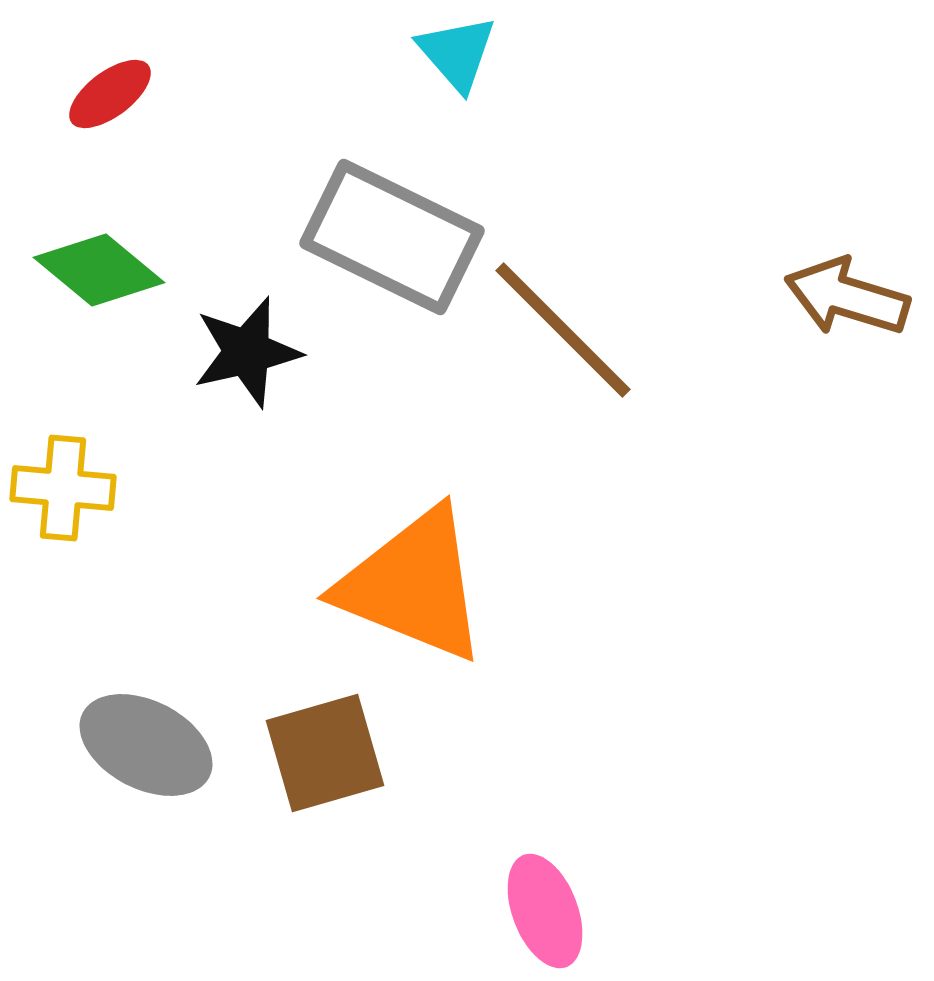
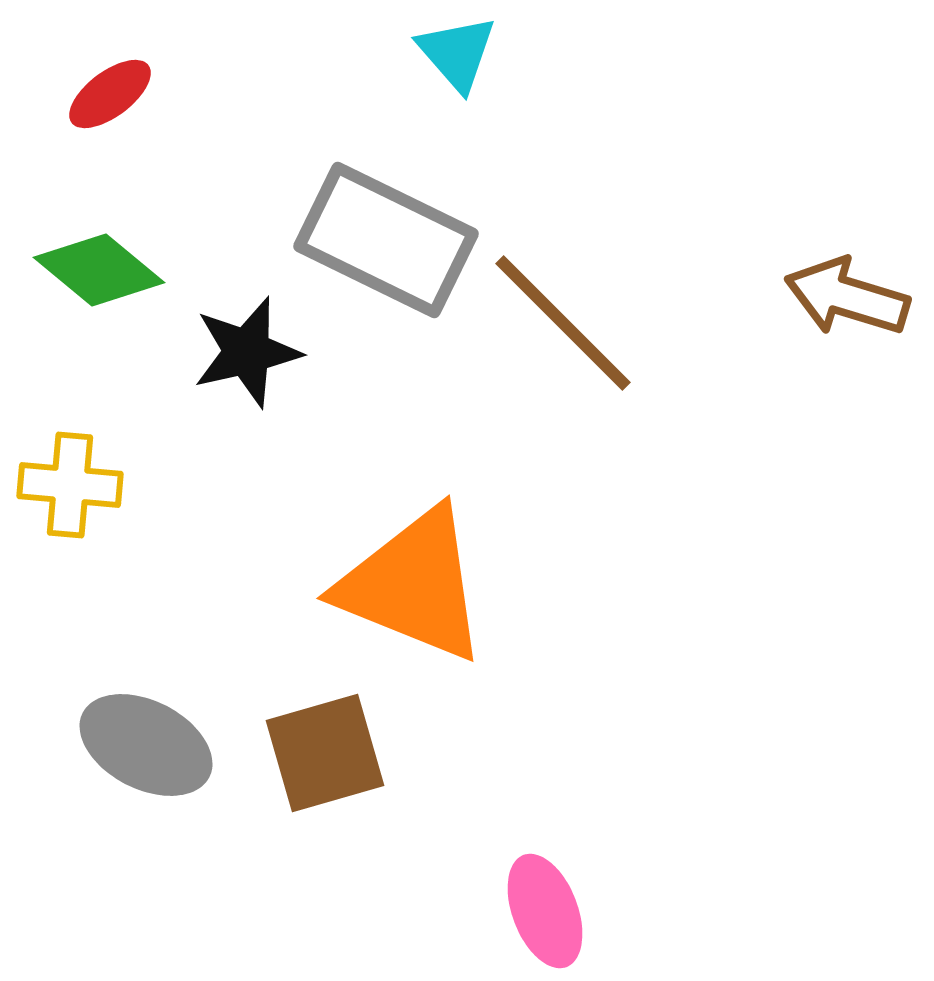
gray rectangle: moved 6 px left, 3 px down
brown line: moved 7 px up
yellow cross: moved 7 px right, 3 px up
